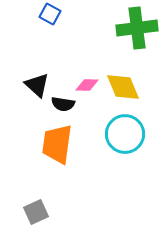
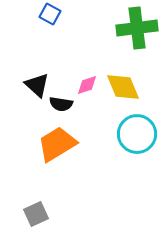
pink diamond: rotated 20 degrees counterclockwise
black semicircle: moved 2 px left
cyan circle: moved 12 px right
orange trapezoid: rotated 51 degrees clockwise
gray square: moved 2 px down
